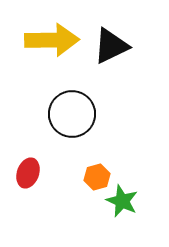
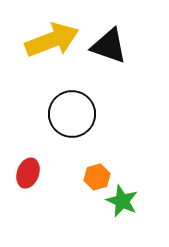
yellow arrow: rotated 20 degrees counterclockwise
black triangle: moved 2 px left; rotated 45 degrees clockwise
